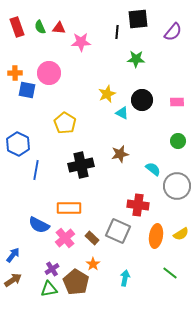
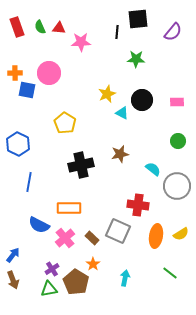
blue line: moved 7 px left, 12 px down
brown arrow: rotated 102 degrees clockwise
